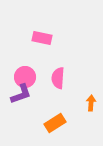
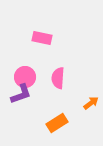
orange arrow: rotated 49 degrees clockwise
orange rectangle: moved 2 px right
